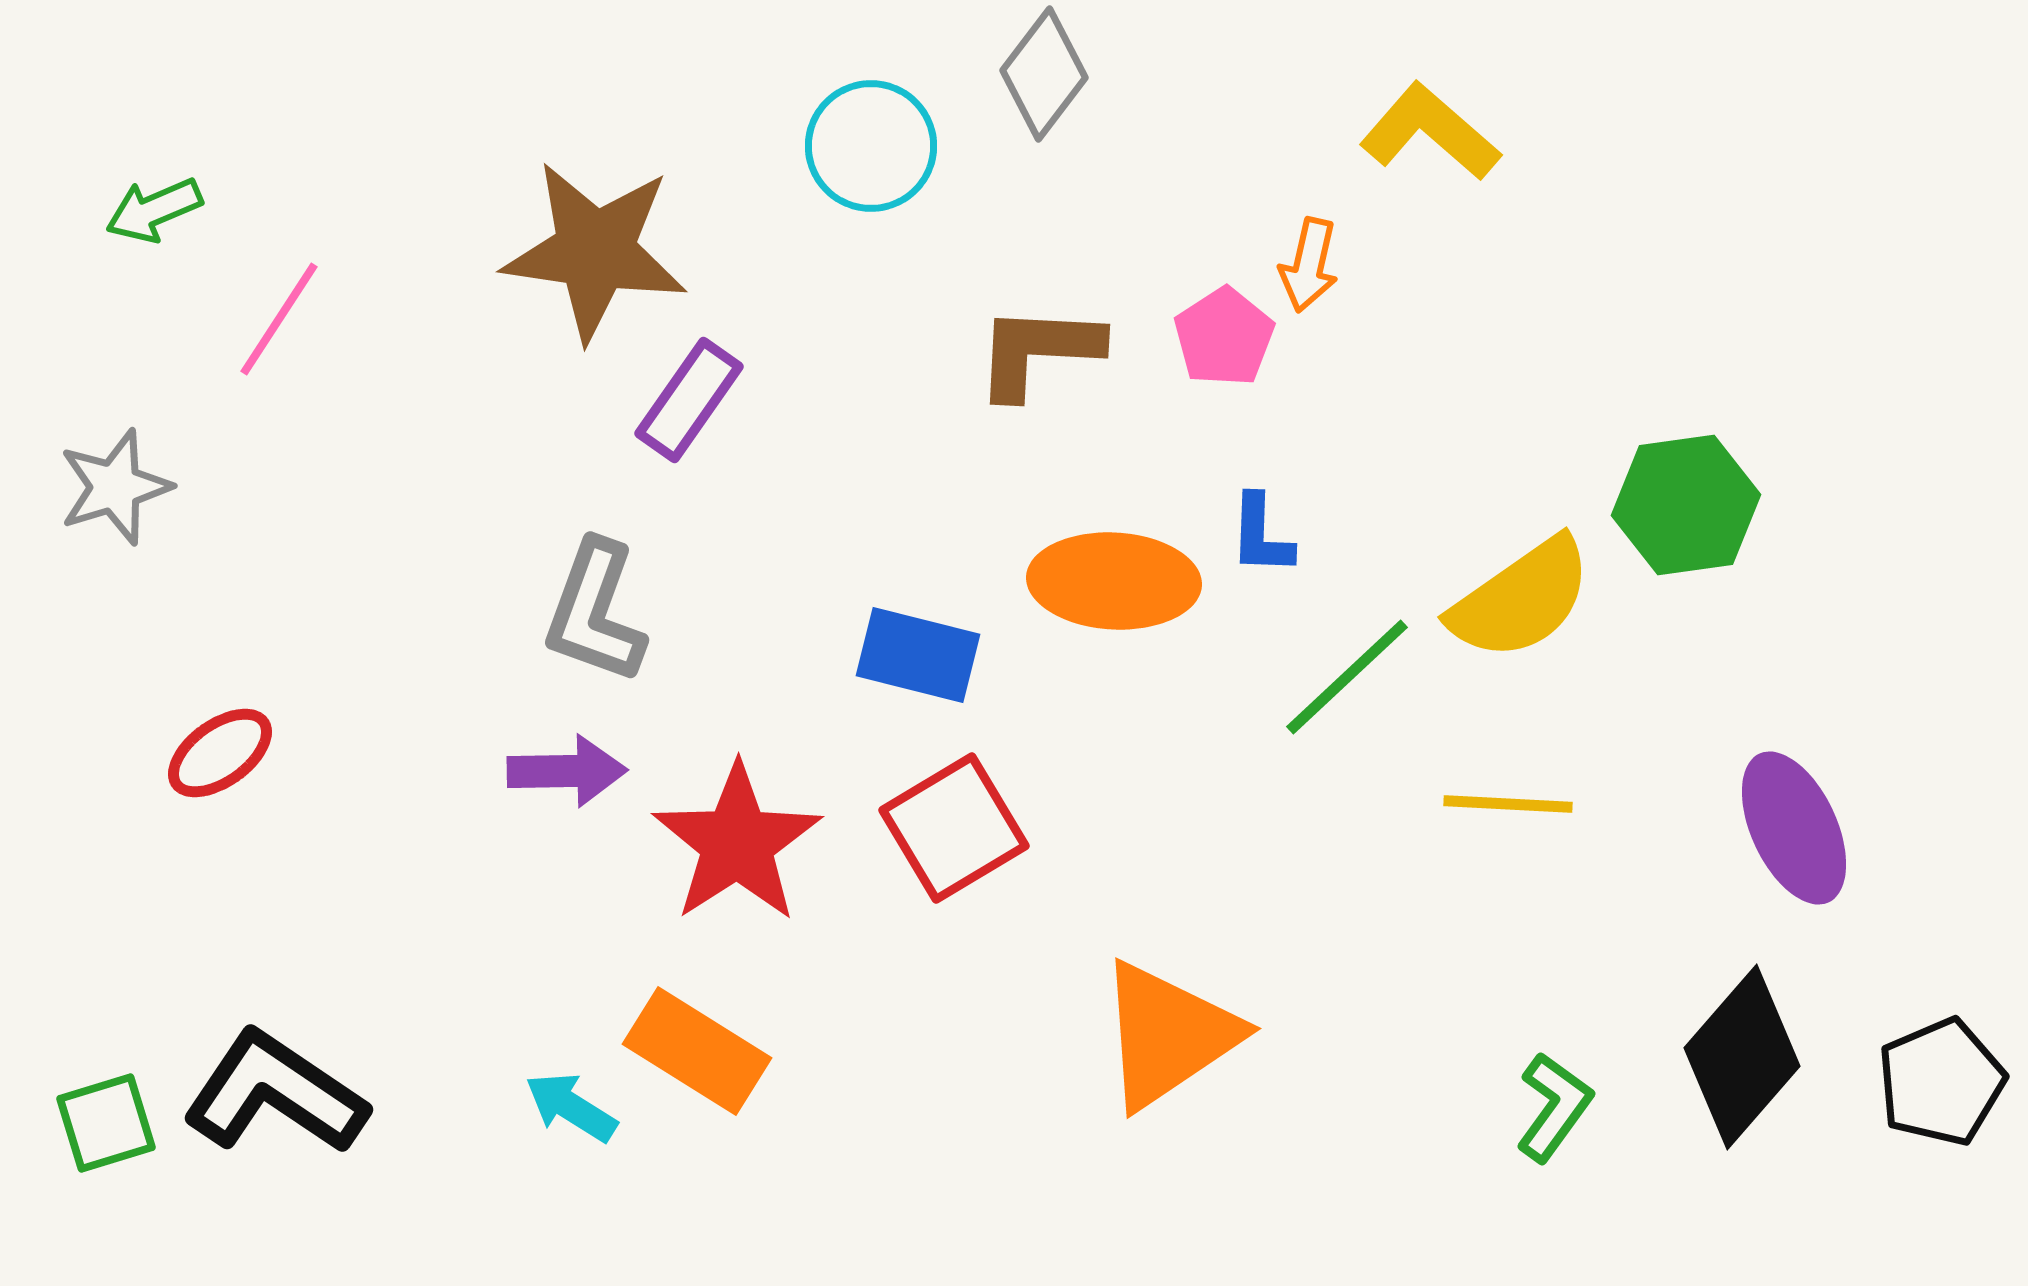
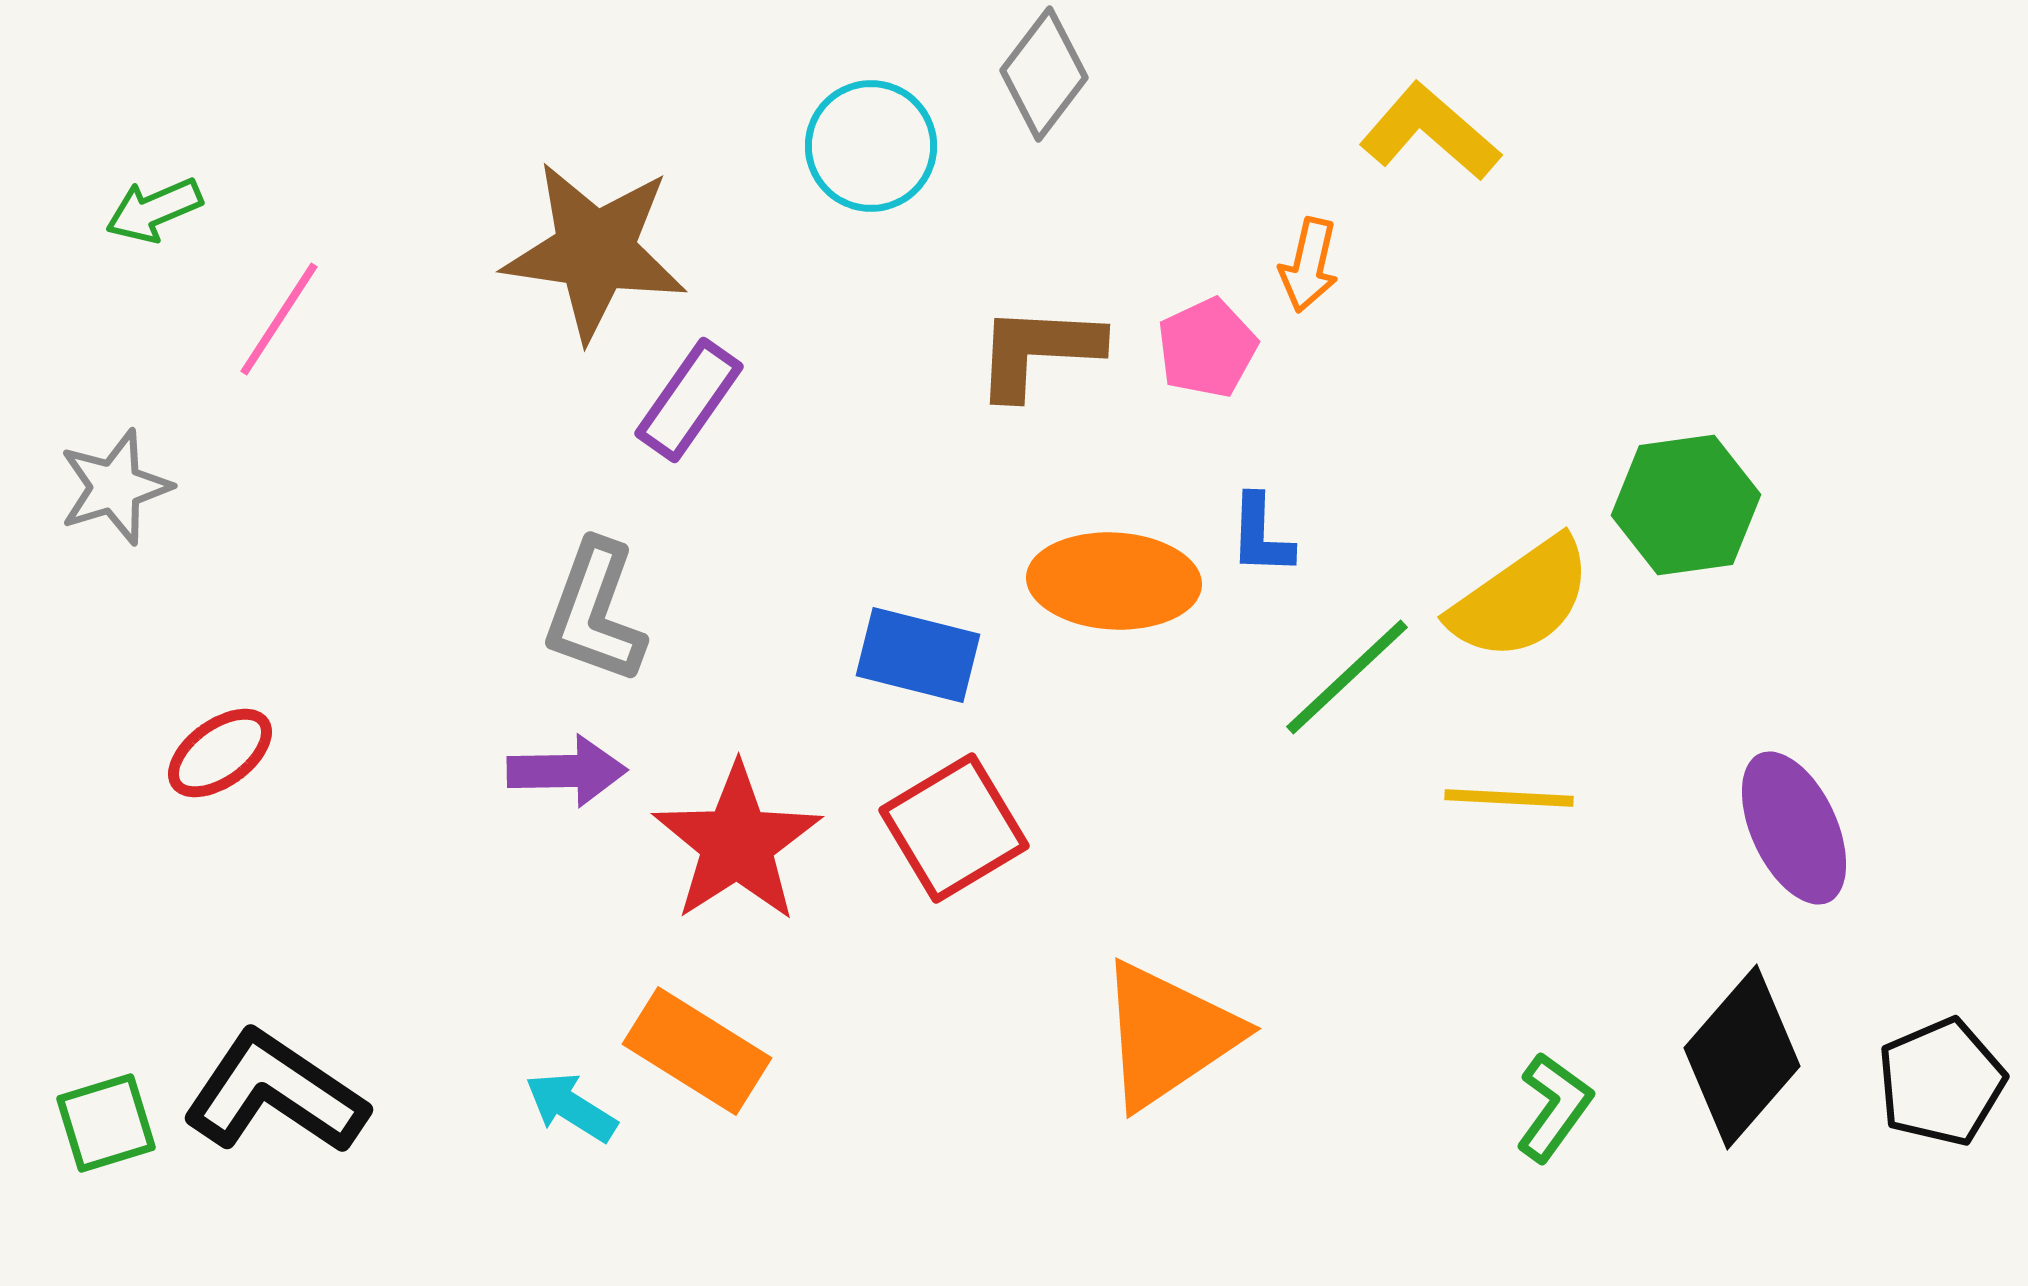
pink pentagon: moved 17 px left, 11 px down; rotated 8 degrees clockwise
yellow line: moved 1 px right, 6 px up
